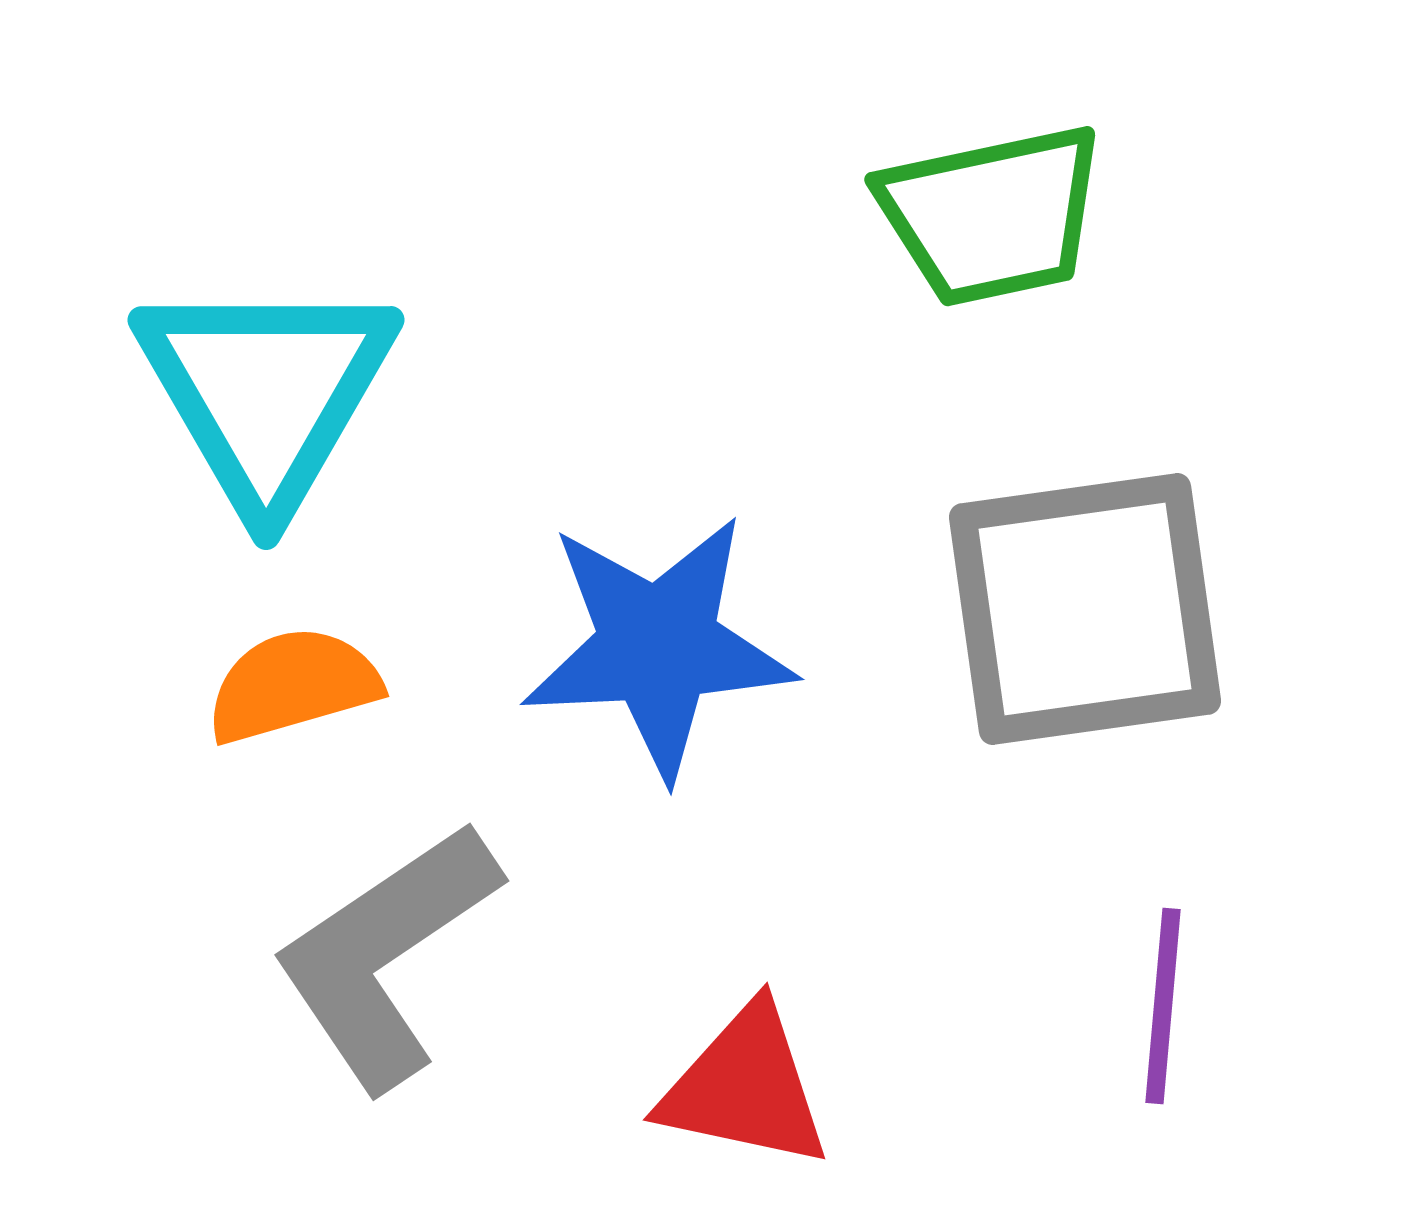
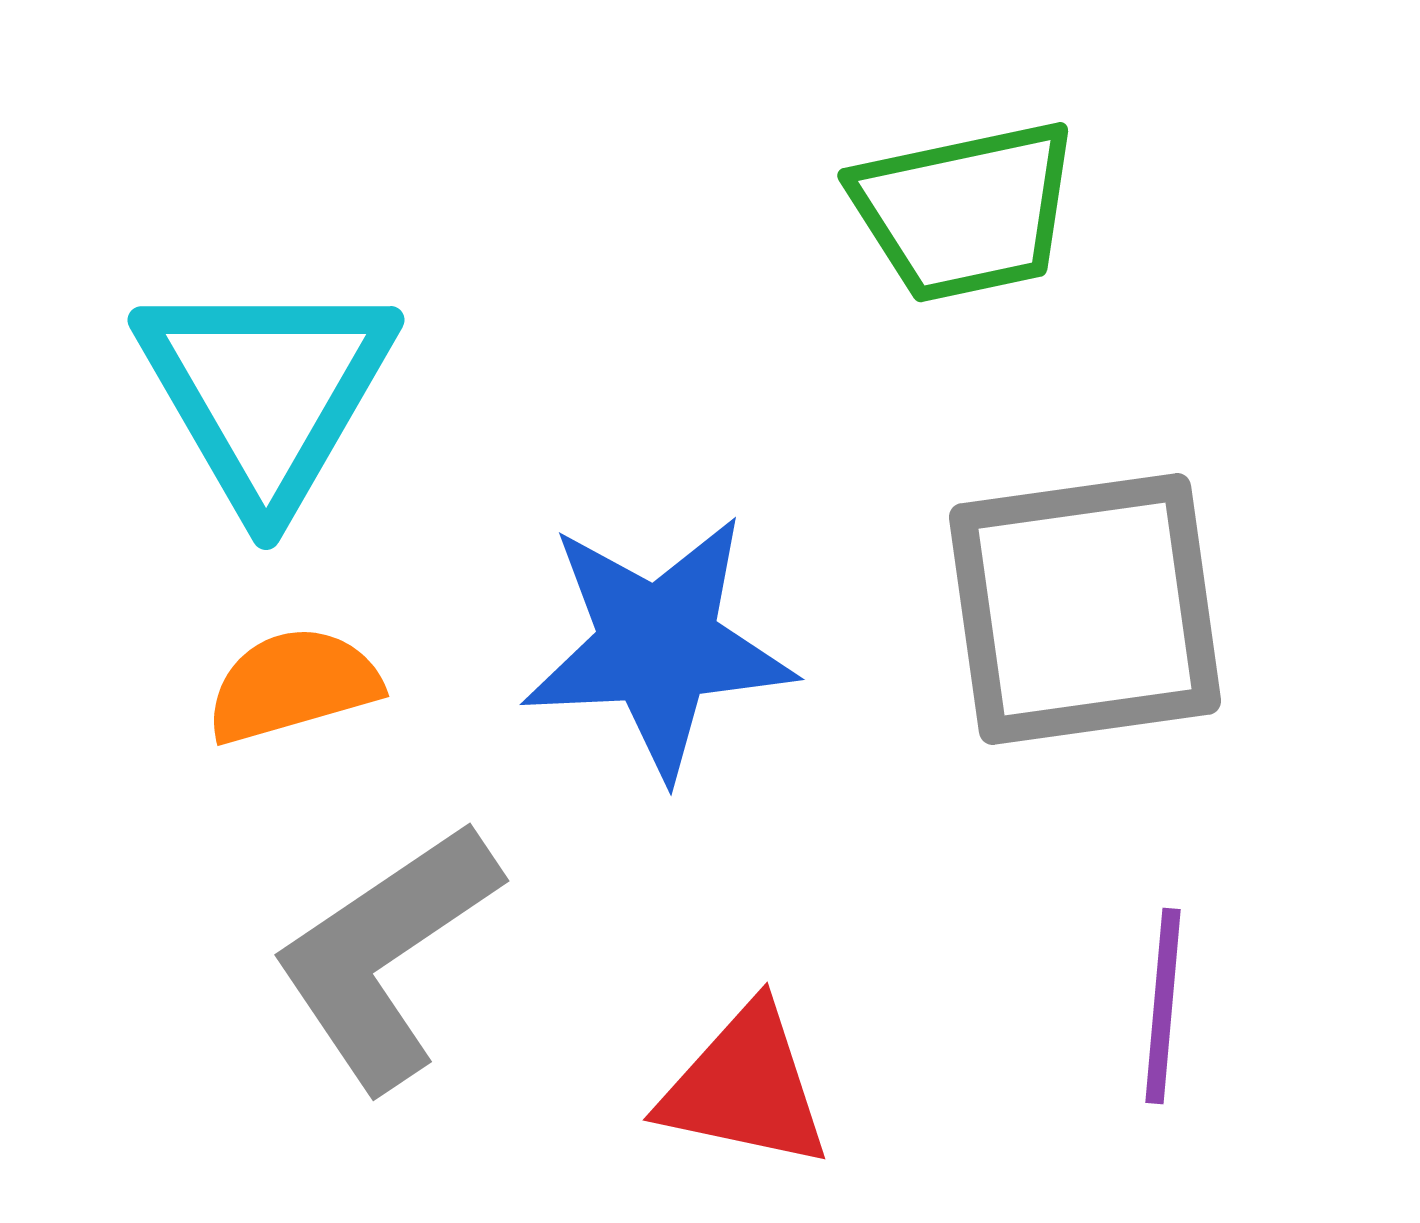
green trapezoid: moved 27 px left, 4 px up
